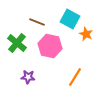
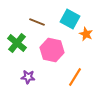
pink hexagon: moved 2 px right, 4 px down
